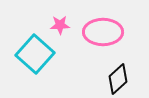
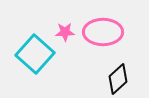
pink star: moved 5 px right, 7 px down
